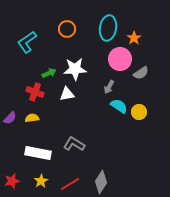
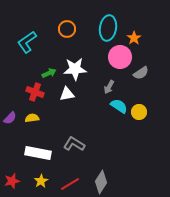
pink circle: moved 2 px up
